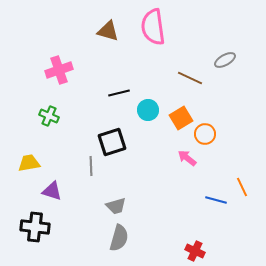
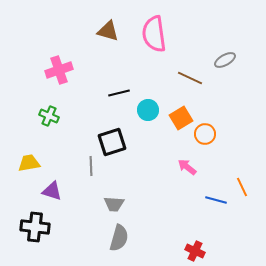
pink semicircle: moved 1 px right, 7 px down
pink arrow: moved 9 px down
gray trapezoid: moved 2 px left, 2 px up; rotated 20 degrees clockwise
